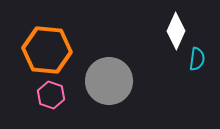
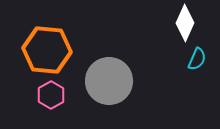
white diamond: moved 9 px right, 8 px up
cyan semicircle: rotated 15 degrees clockwise
pink hexagon: rotated 12 degrees clockwise
